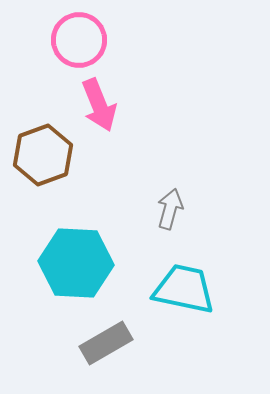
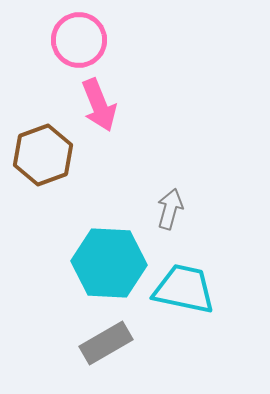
cyan hexagon: moved 33 px right
